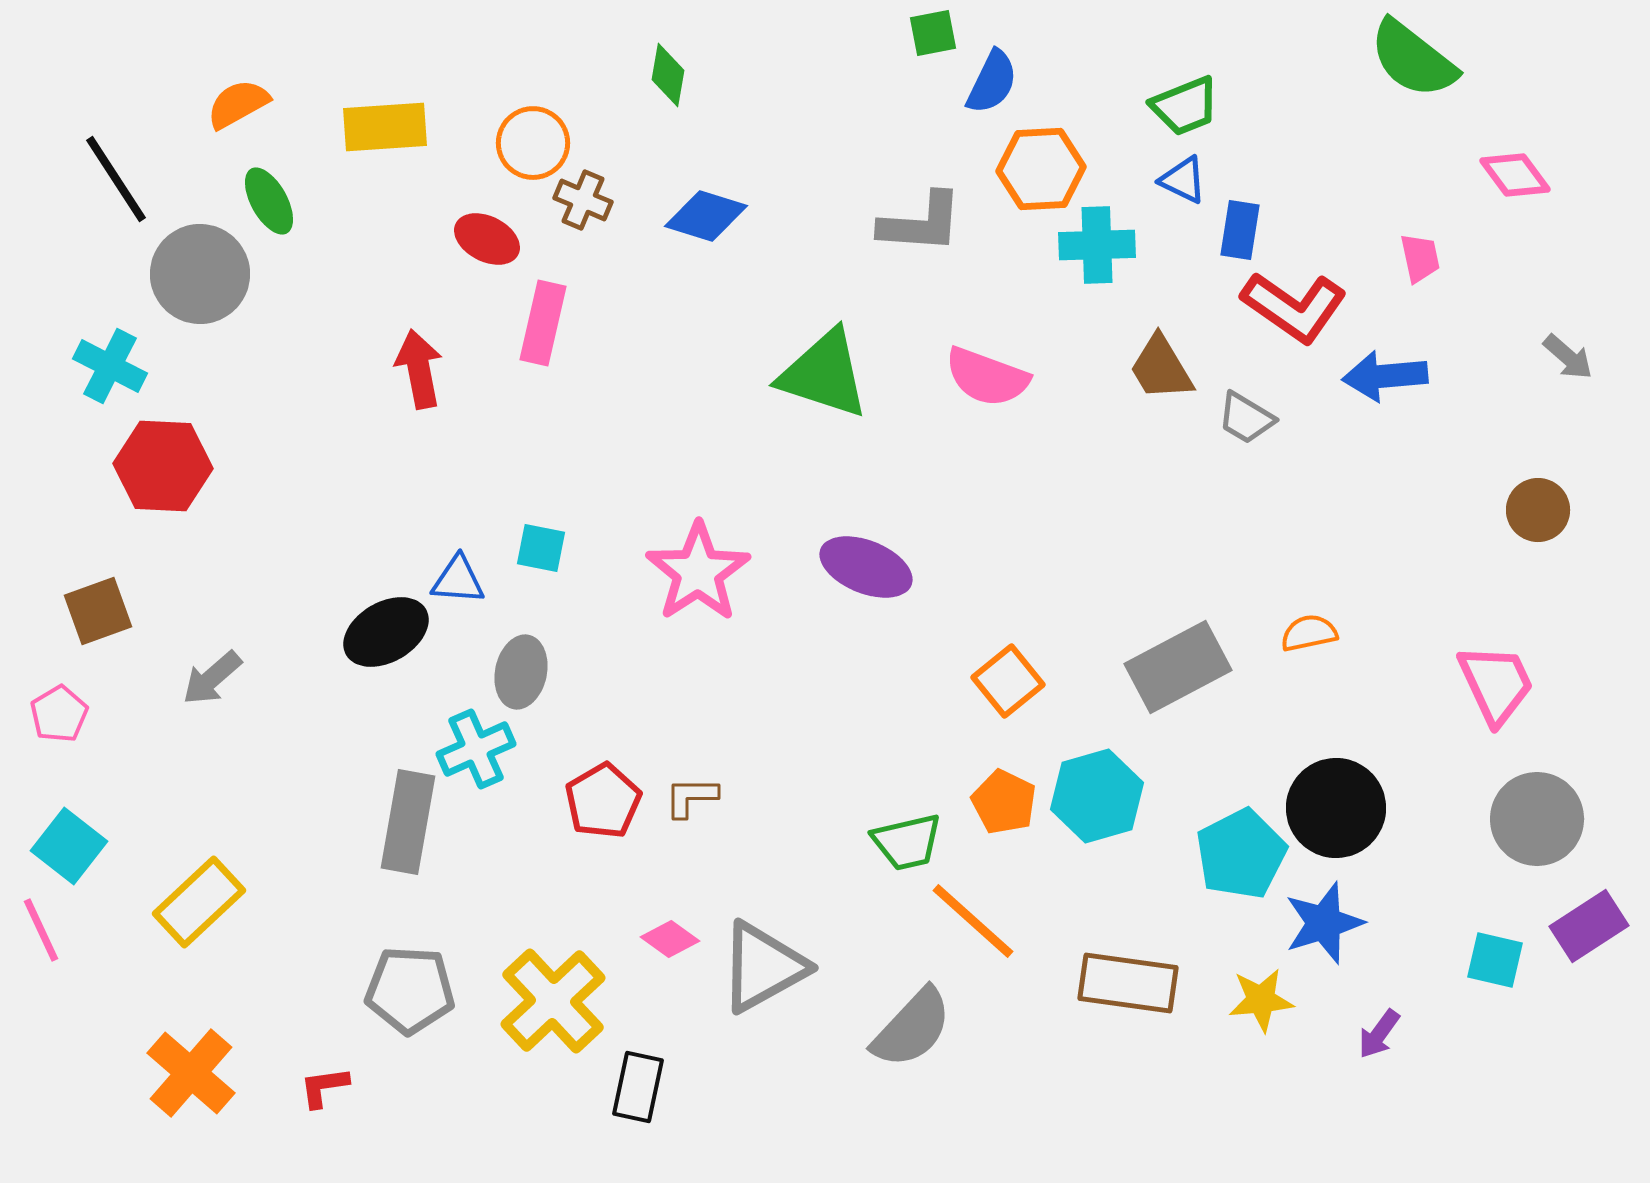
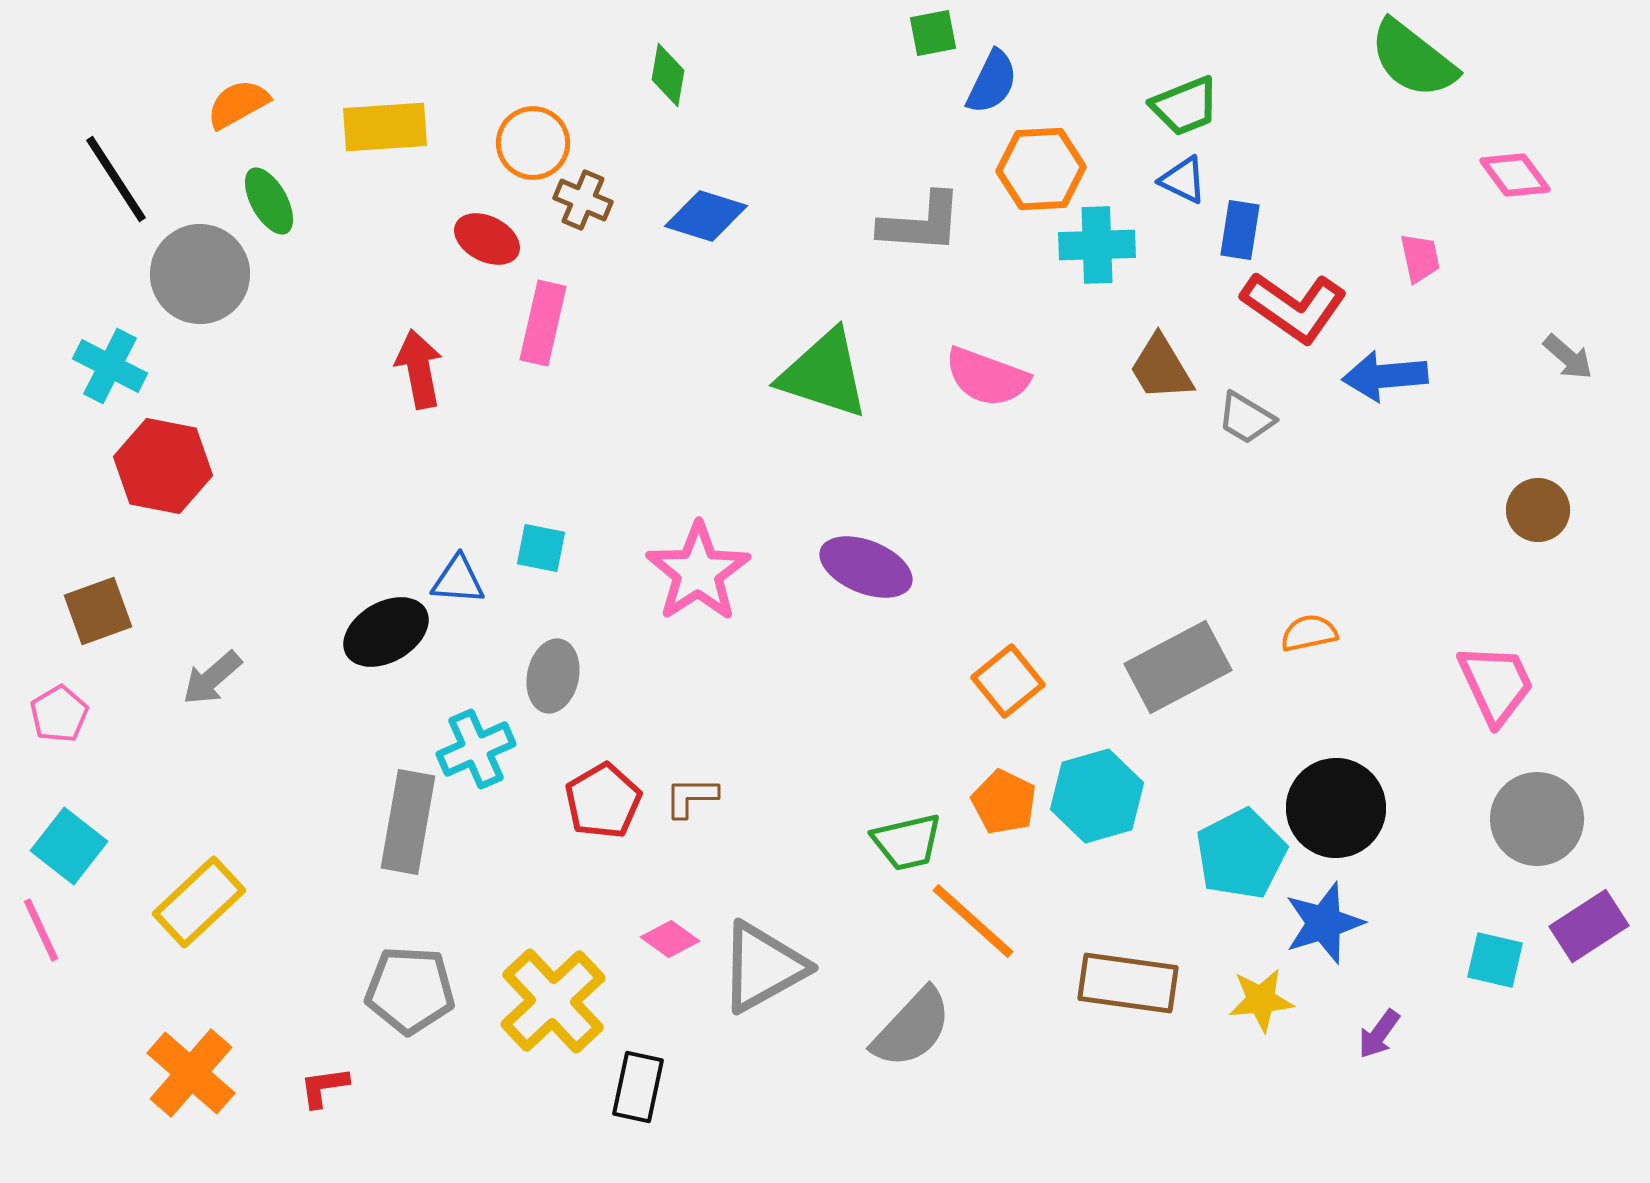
red hexagon at (163, 466): rotated 8 degrees clockwise
gray ellipse at (521, 672): moved 32 px right, 4 px down
